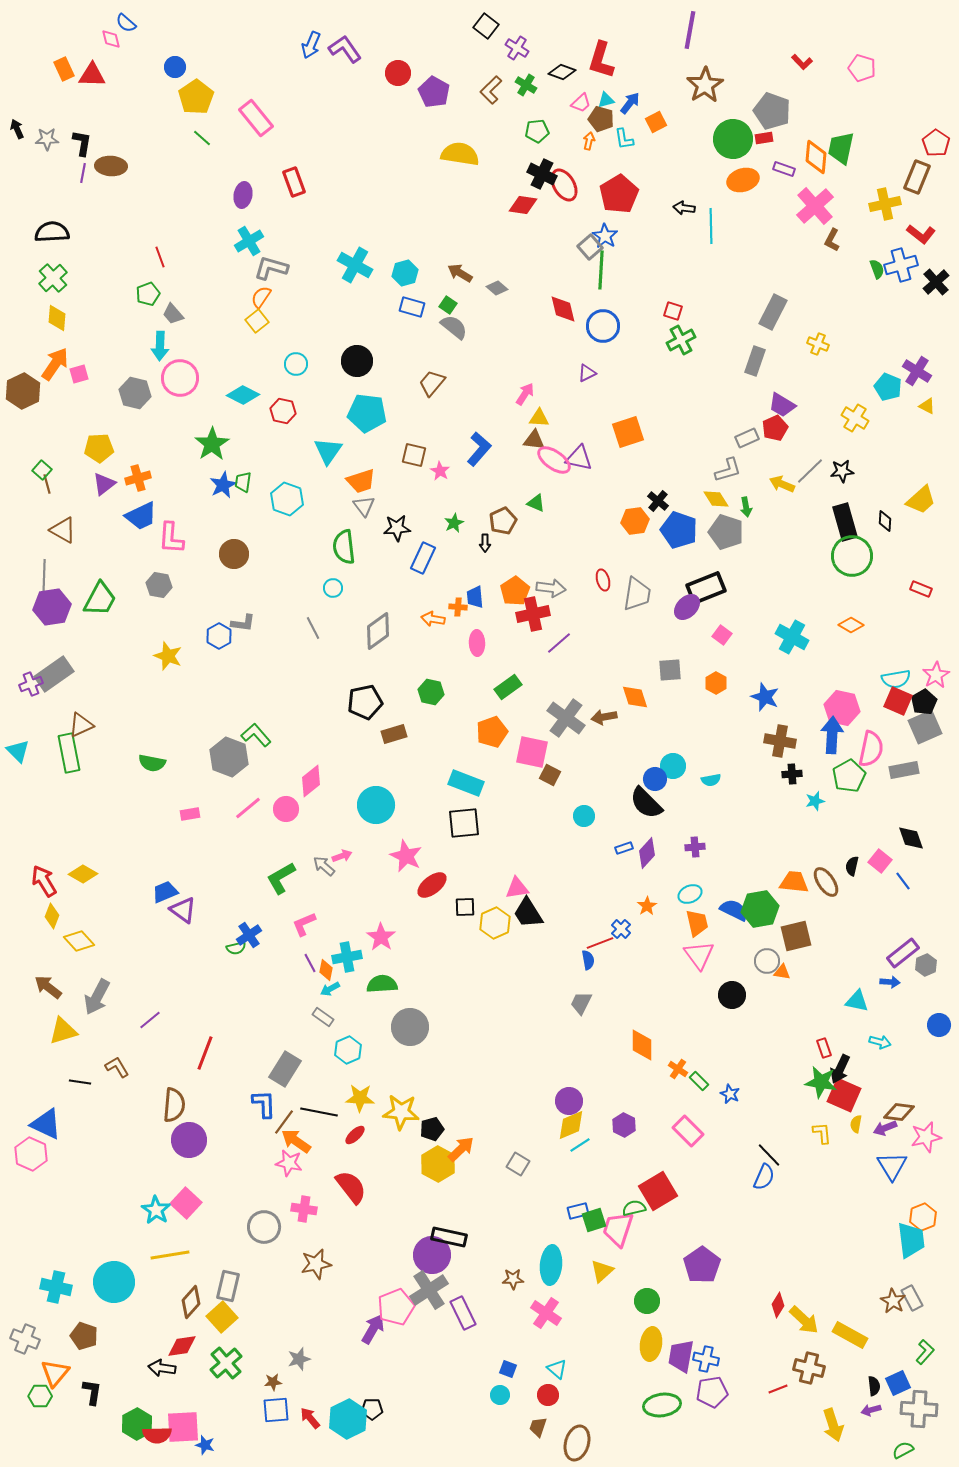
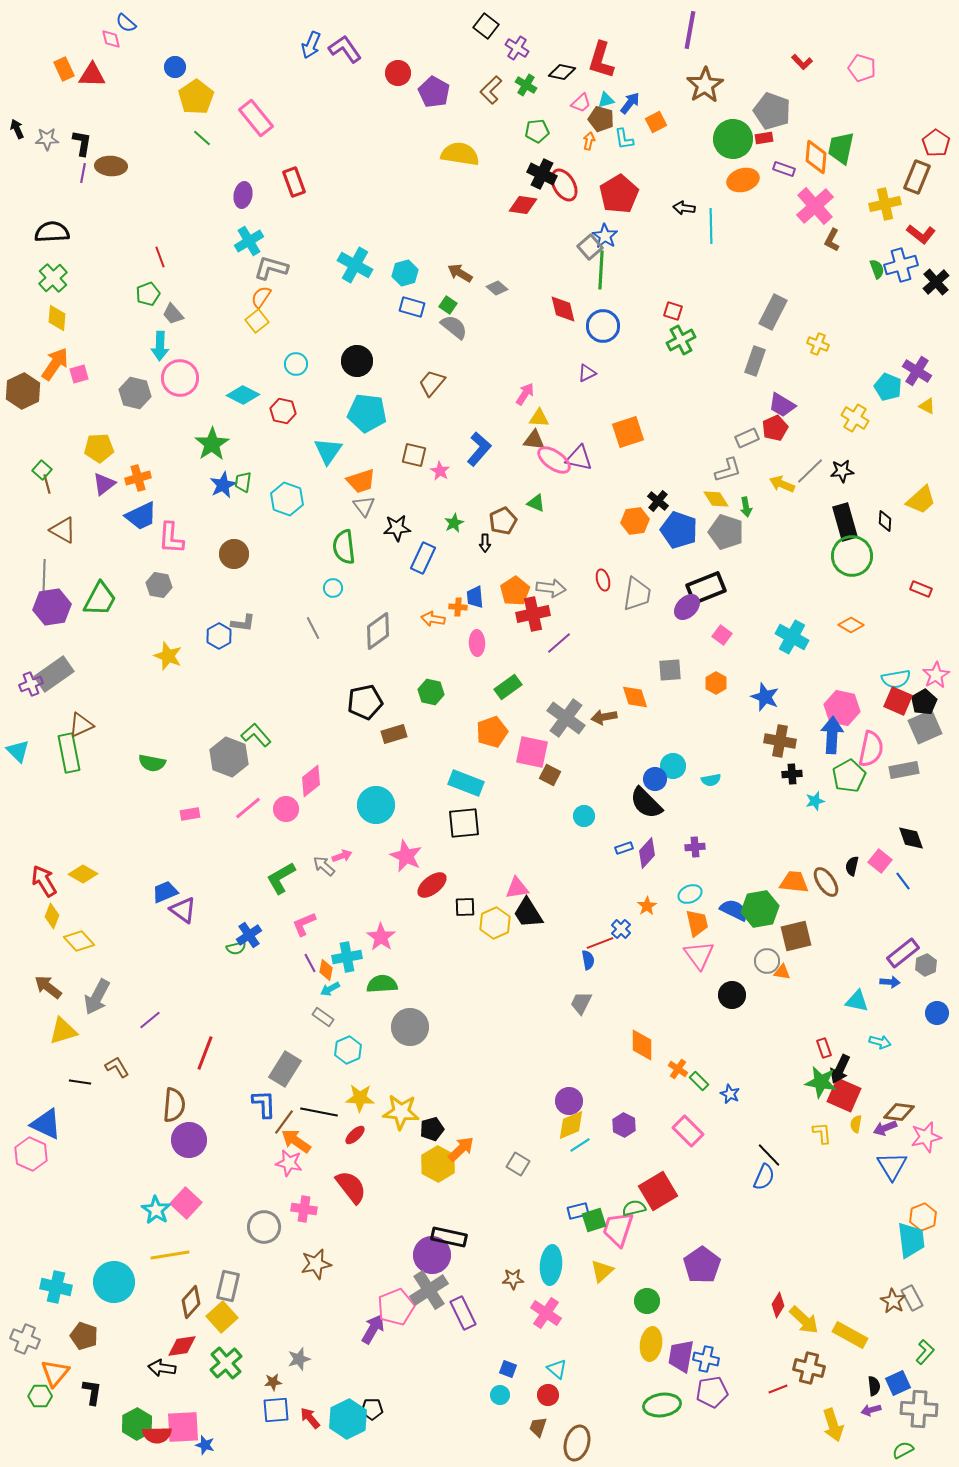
black diamond at (562, 72): rotated 8 degrees counterclockwise
blue circle at (939, 1025): moved 2 px left, 12 px up
